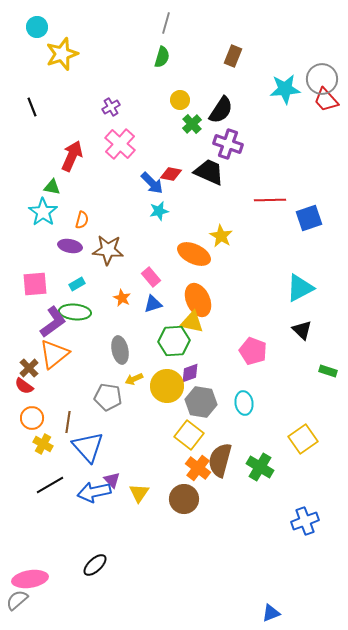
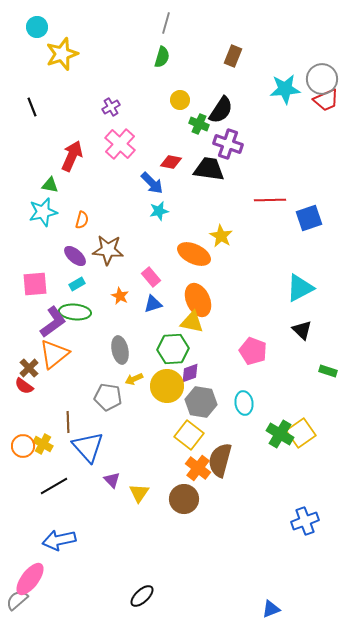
red trapezoid at (326, 100): rotated 72 degrees counterclockwise
green cross at (192, 124): moved 7 px right; rotated 24 degrees counterclockwise
black trapezoid at (209, 172): moved 3 px up; rotated 16 degrees counterclockwise
red diamond at (171, 174): moved 12 px up
green triangle at (52, 187): moved 2 px left, 2 px up
cyan star at (43, 212): rotated 24 degrees clockwise
purple ellipse at (70, 246): moved 5 px right, 10 px down; rotated 30 degrees clockwise
orange star at (122, 298): moved 2 px left, 2 px up
green hexagon at (174, 341): moved 1 px left, 8 px down
orange circle at (32, 418): moved 9 px left, 28 px down
brown line at (68, 422): rotated 10 degrees counterclockwise
yellow square at (303, 439): moved 2 px left, 6 px up
green cross at (260, 467): moved 20 px right, 33 px up
black line at (50, 485): moved 4 px right, 1 px down
blue arrow at (94, 492): moved 35 px left, 48 px down
black ellipse at (95, 565): moved 47 px right, 31 px down
pink ellipse at (30, 579): rotated 44 degrees counterclockwise
blue triangle at (271, 613): moved 4 px up
